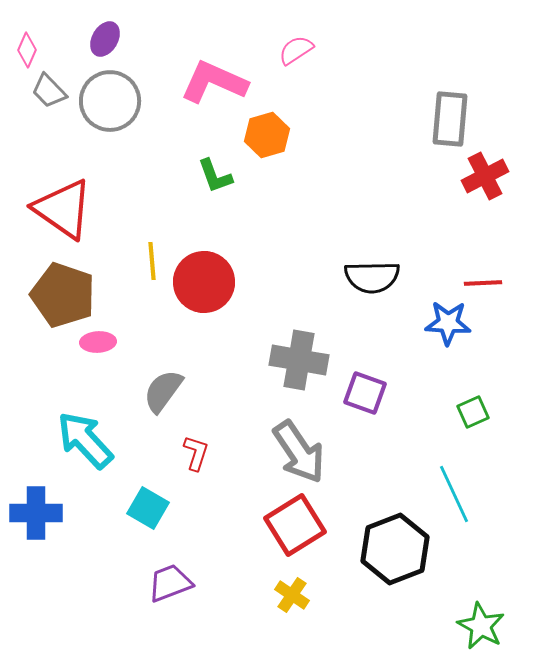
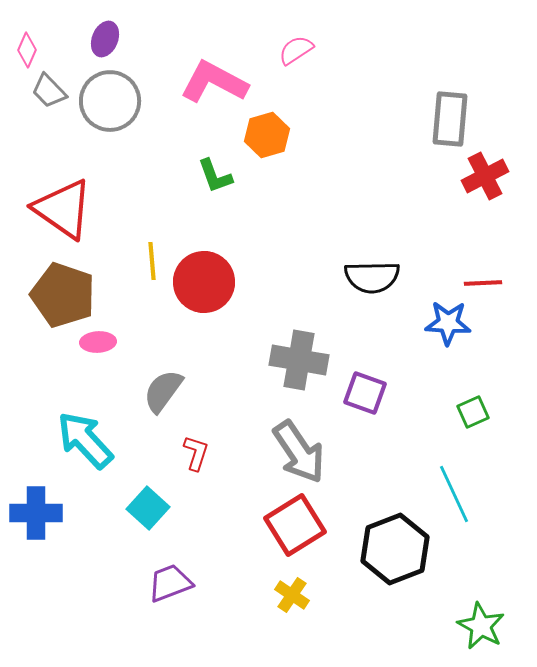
purple ellipse: rotated 8 degrees counterclockwise
pink L-shape: rotated 4 degrees clockwise
cyan square: rotated 12 degrees clockwise
